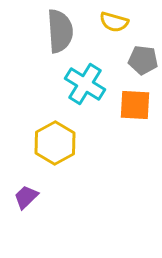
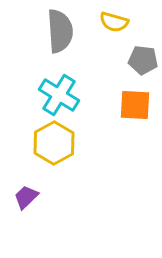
cyan cross: moved 26 px left, 11 px down
yellow hexagon: moved 1 px left
